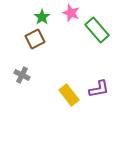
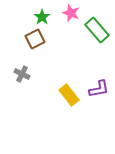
gray cross: moved 1 px up
